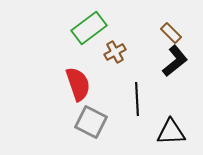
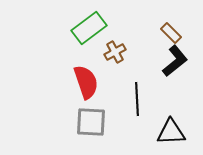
red semicircle: moved 8 px right, 2 px up
gray square: rotated 24 degrees counterclockwise
